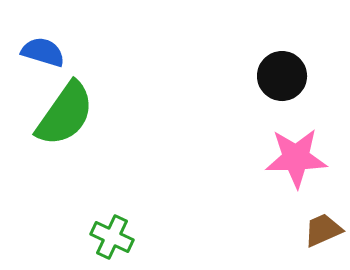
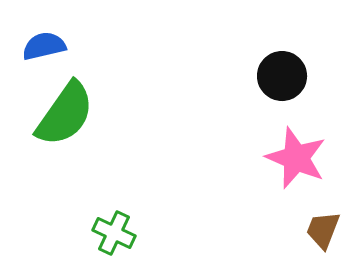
blue semicircle: moved 1 px right, 6 px up; rotated 30 degrees counterclockwise
pink star: rotated 24 degrees clockwise
brown trapezoid: rotated 45 degrees counterclockwise
green cross: moved 2 px right, 4 px up
